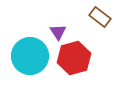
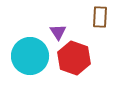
brown rectangle: rotated 55 degrees clockwise
red hexagon: rotated 24 degrees counterclockwise
